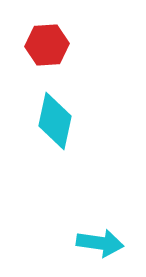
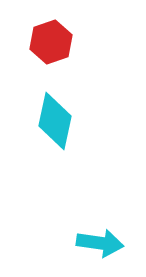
red hexagon: moved 4 px right, 3 px up; rotated 15 degrees counterclockwise
